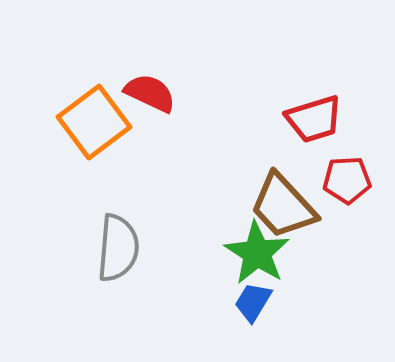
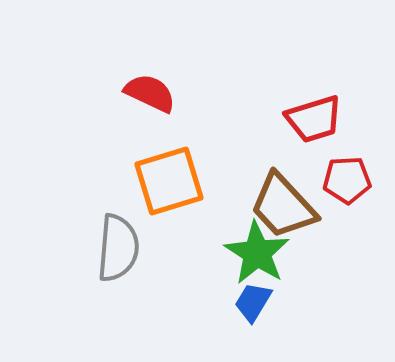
orange square: moved 75 px right, 59 px down; rotated 20 degrees clockwise
